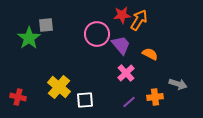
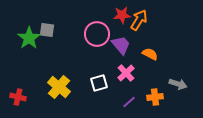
gray square: moved 1 px right, 5 px down; rotated 14 degrees clockwise
white square: moved 14 px right, 17 px up; rotated 12 degrees counterclockwise
